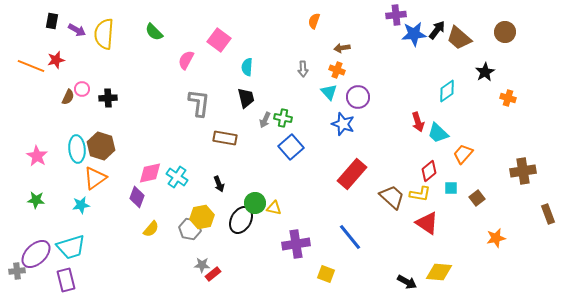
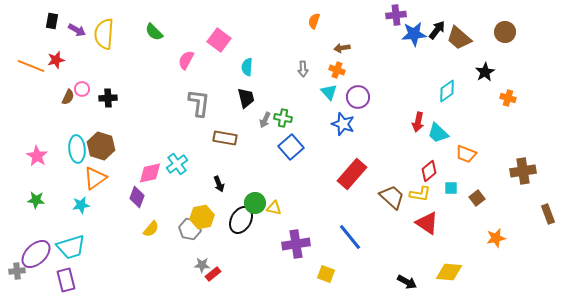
red arrow at (418, 122): rotated 30 degrees clockwise
orange trapezoid at (463, 154): moved 3 px right; rotated 110 degrees counterclockwise
cyan cross at (177, 177): moved 13 px up; rotated 20 degrees clockwise
yellow diamond at (439, 272): moved 10 px right
